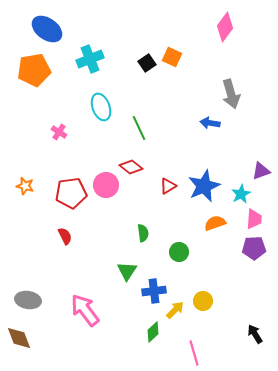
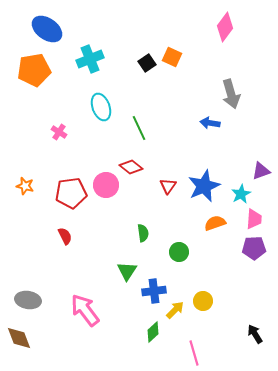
red triangle: rotated 24 degrees counterclockwise
